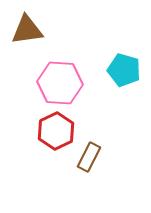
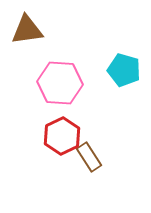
red hexagon: moved 6 px right, 5 px down
brown rectangle: rotated 60 degrees counterclockwise
